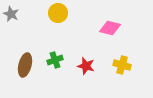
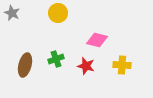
gray star: moved 1 px right, 1 px up
pink diamond: moved 13 px left, 12 px down
green cross: moved 1 px right, 1 px up
yellow cross: rotated 12 degrees counterclockwise
